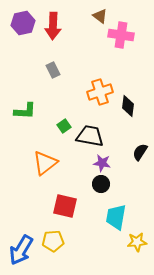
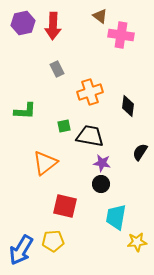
gray rectangle: moved 4 px right, 1 px up
orange cross: moved 10 px left
green square: rotated 24 degrees clockwise
